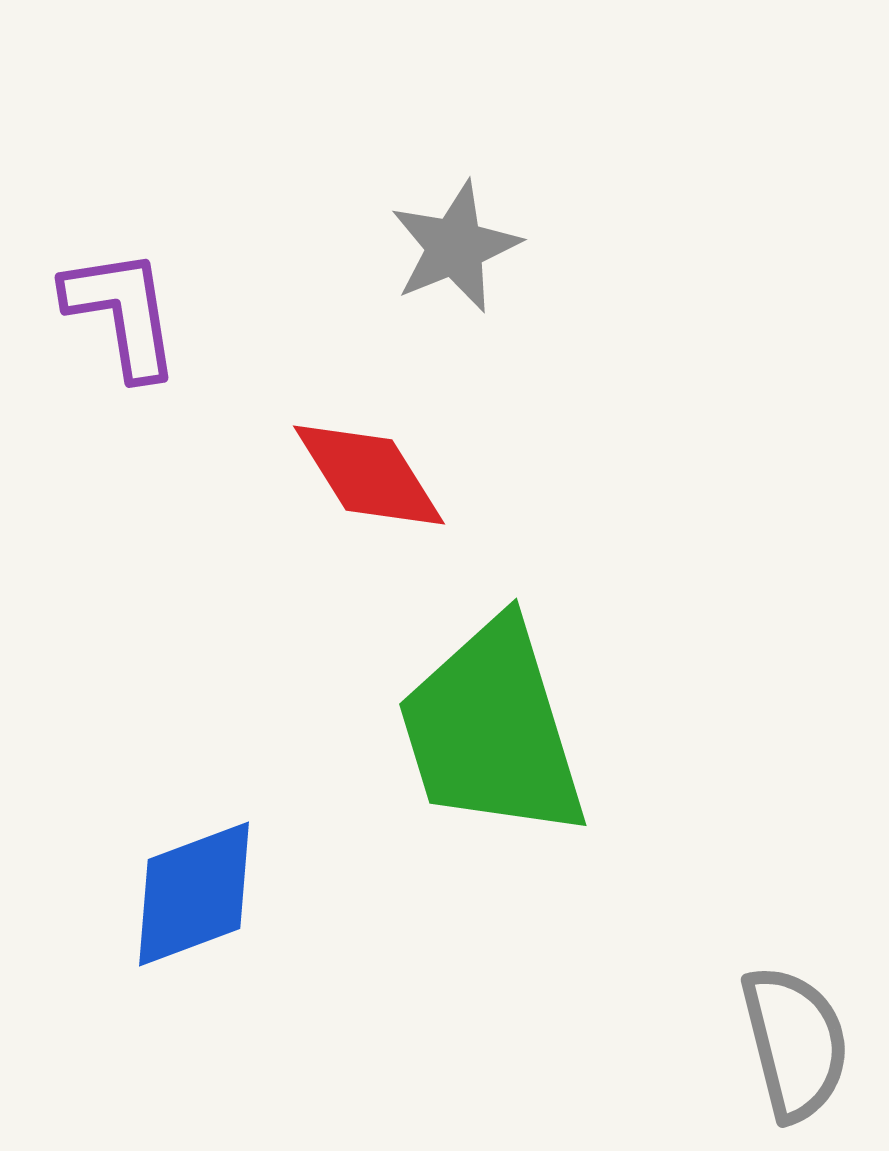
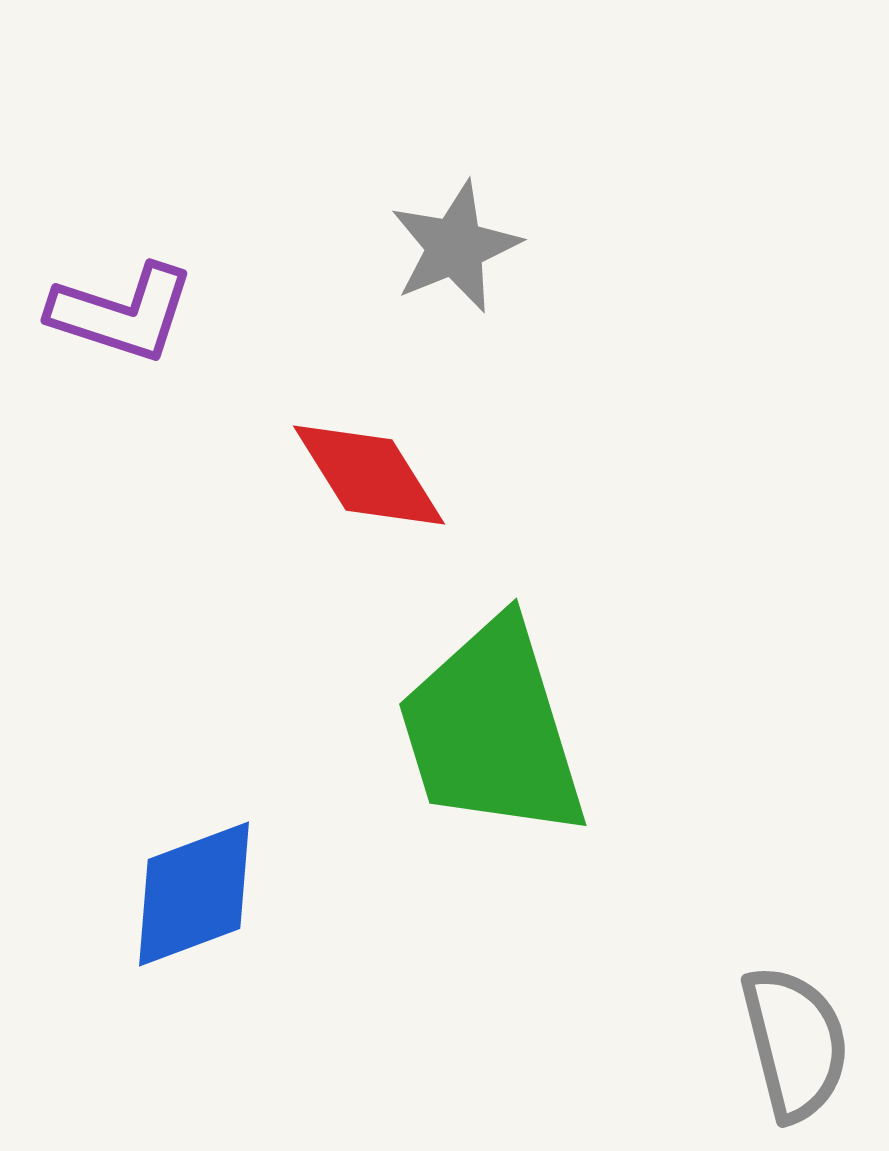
purple L-shape: rotated 117 degrees clockwise
